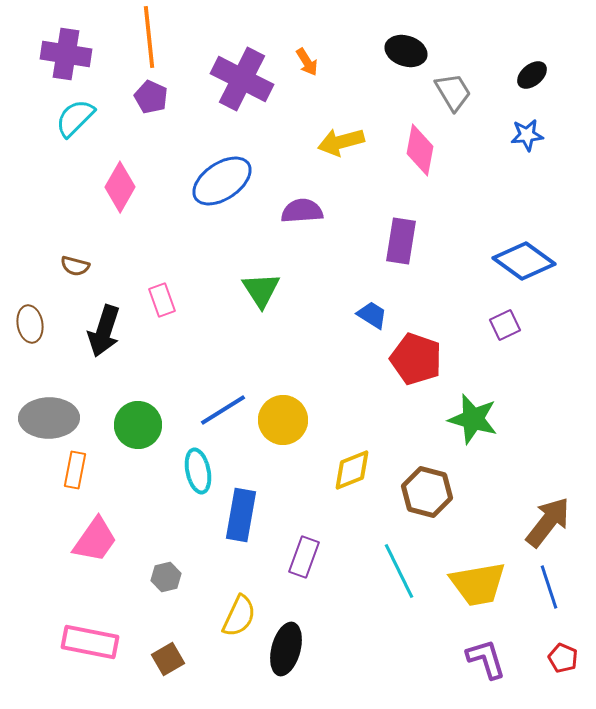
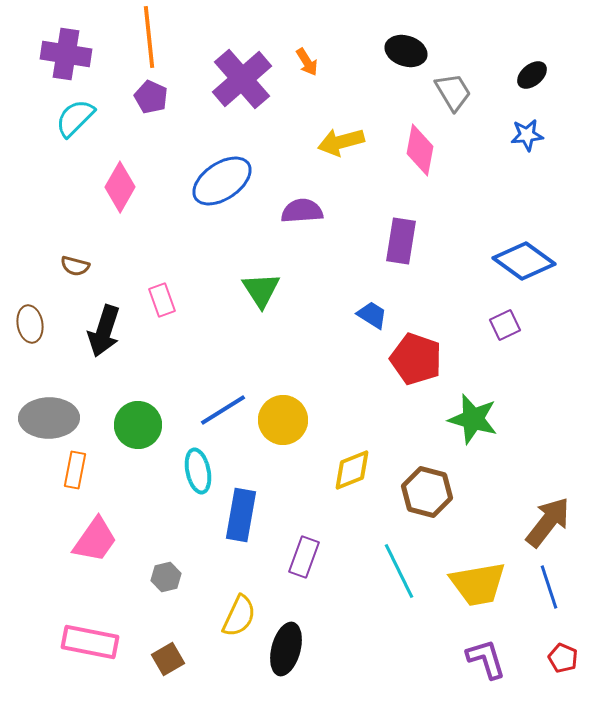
purple cross at (242, 79): rotated 22 degrees clockwise
